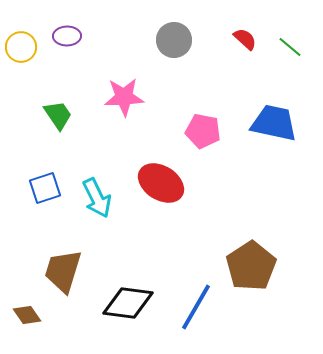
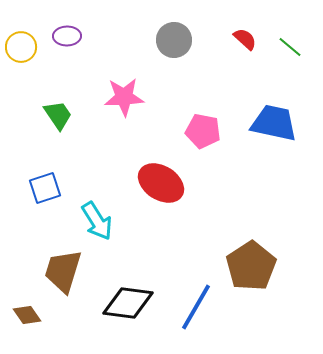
cyan arrow: moved 23 px down; rotated 6 degrees counterclockwise
